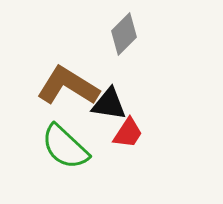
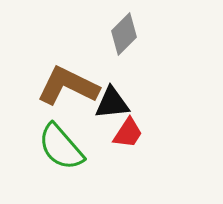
brown L-shape: rotated 6 degrees counterclockwise
black triangle: moved 3 px right, 1 px up; rotated 15 degrees counterclockwise
green semicircle: moved 4 px left; rotated 6 degrees clockwise
